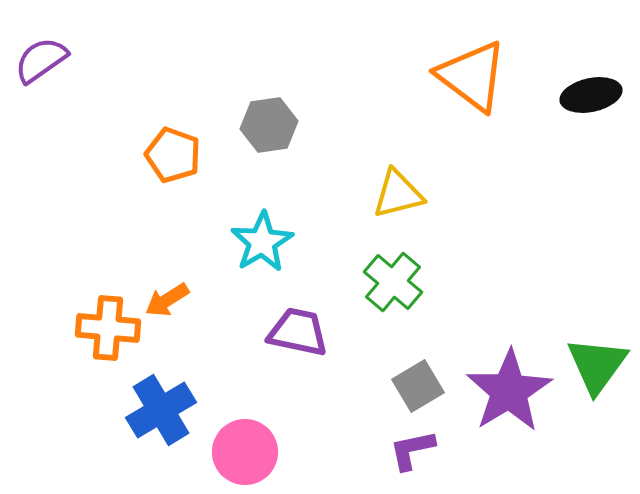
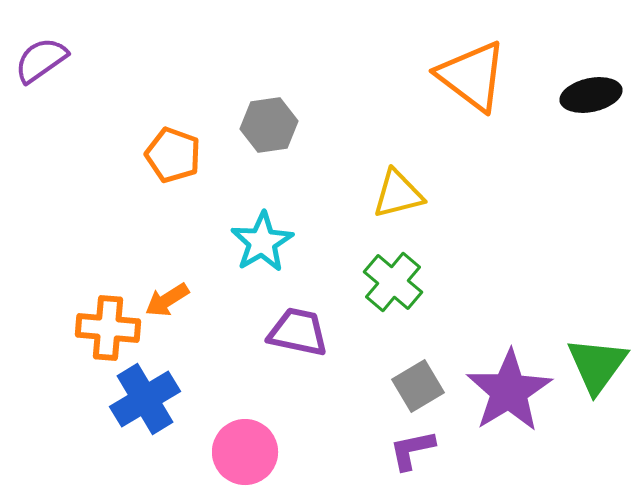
blue cross: moved 16 px left, 11 px up
